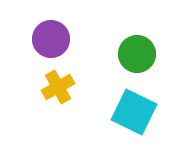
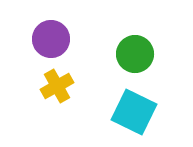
green circle: moved 2 px left
yellow cross: moved 1 px left, 1 px up
